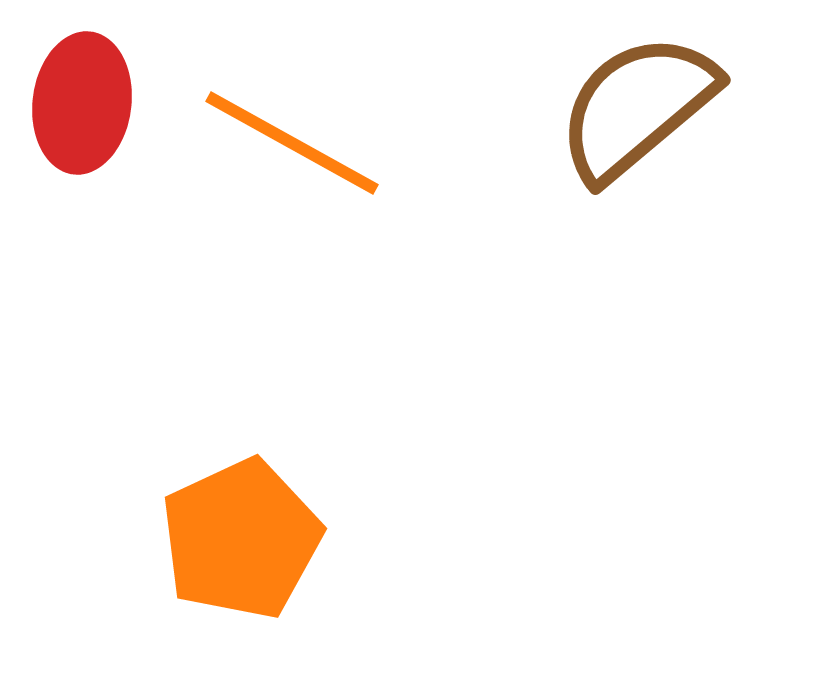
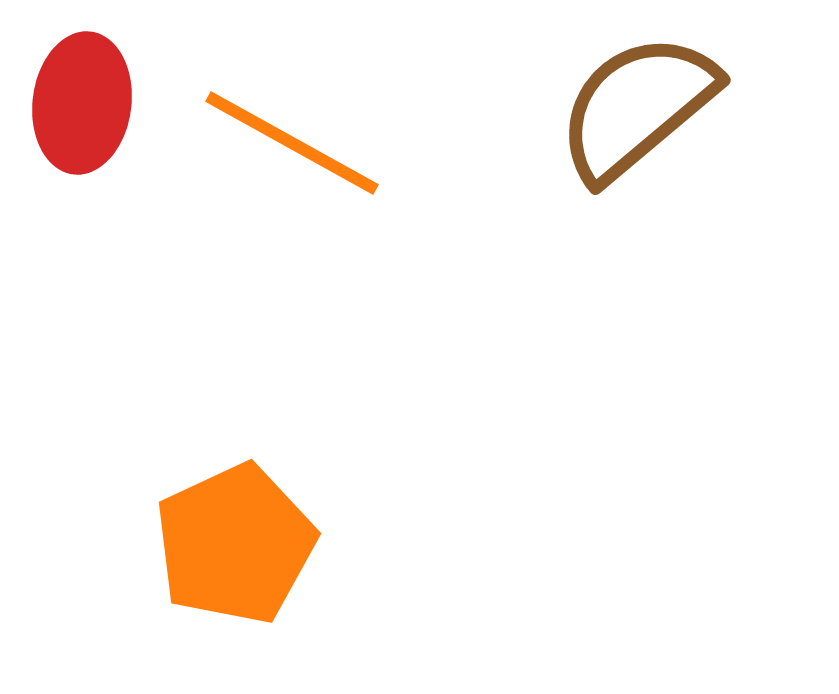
orange pentagon: moved 6 px left, 5 px down
